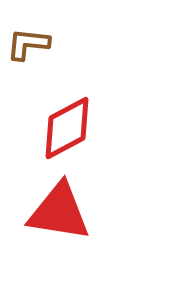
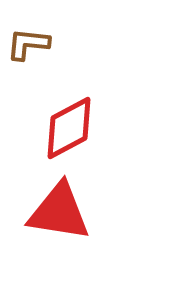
red diamond: moved 2 px right
